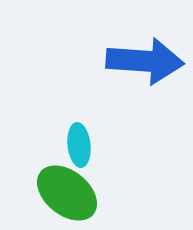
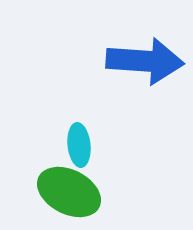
green ellipse: moved 2 px right, 1 px up; rotated 12 degrees counterclockwise
